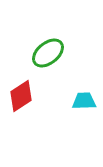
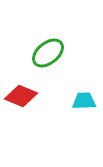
red diamond: rotated 56 degrees clockwise
